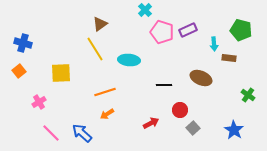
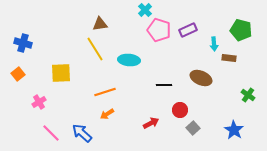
brown triangle: rotated 28 degrees clockwise
pink pentagon: moved 3 px left, 2 px up
orange square: moved 1 px left, 3 px down
